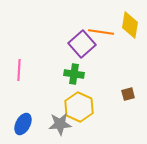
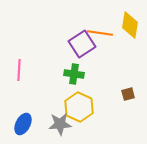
orange line: moved 1 px left, 1 px down
purple square: rotated 8 degrees clockwise
